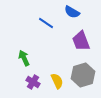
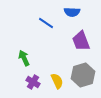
blue semicircle: rotated 28 degrees counterclockwise
